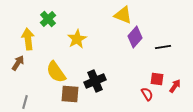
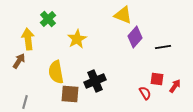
brown arrow: moved 1 px right, 2 px up
yellow semicircle: rotated 25 degrees clockwise
red semicircle: moved 2 px left, 1 px up
